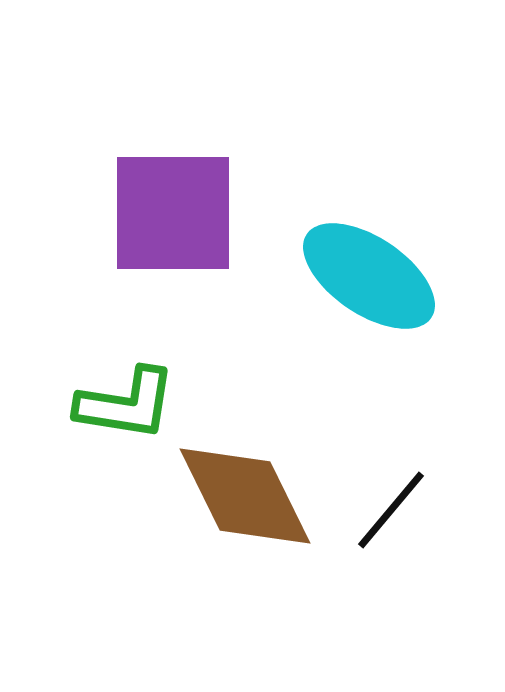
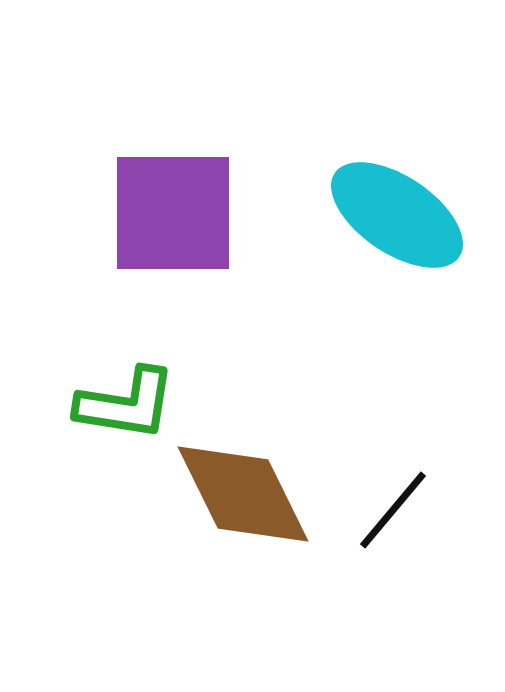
cyan ellipse: moved 28 px right, 61 px up
brown diamond: moved 2 px left, 2 px up
black line: moved 2 px right
